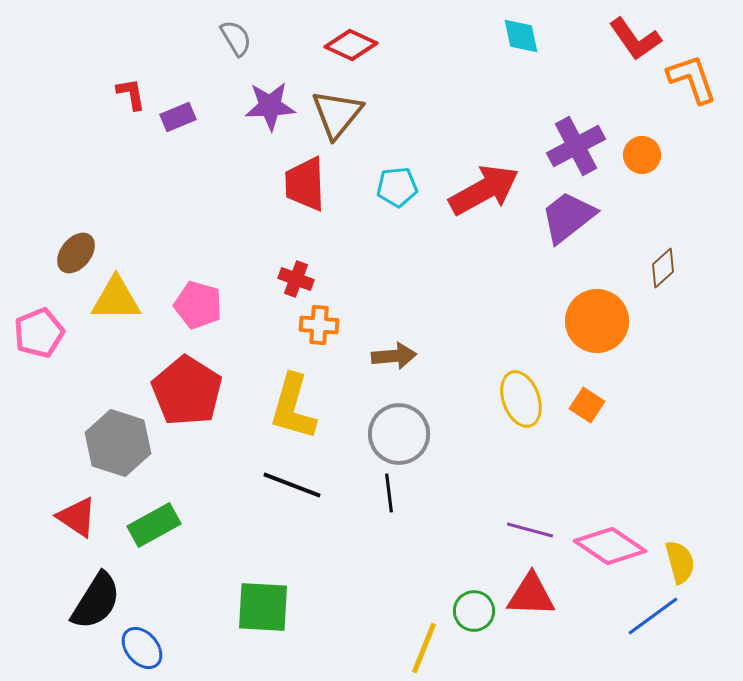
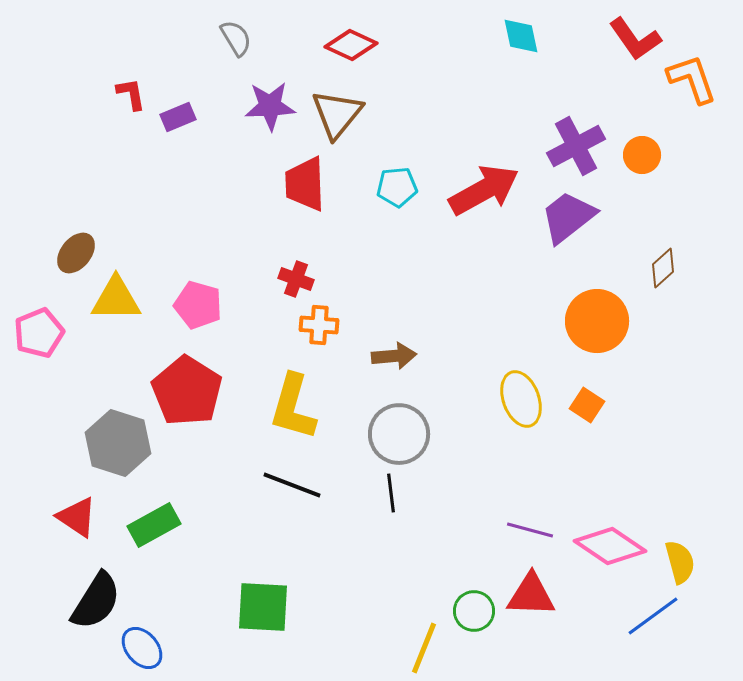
black line at (389, 493): moved 2 px right
